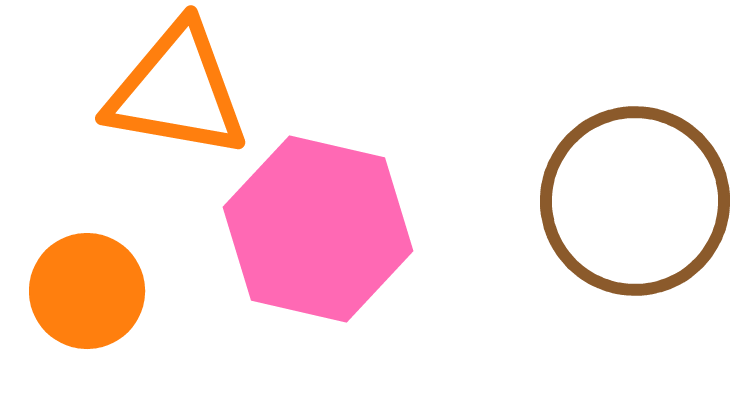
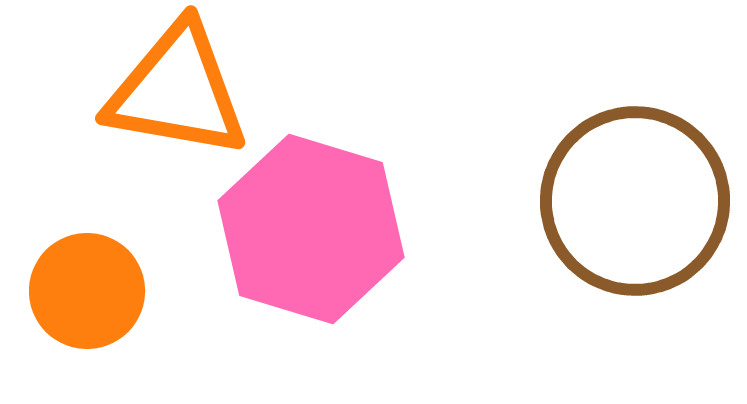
pink hexagon: moved 7 px left; rotated 4 degrees clockwise
